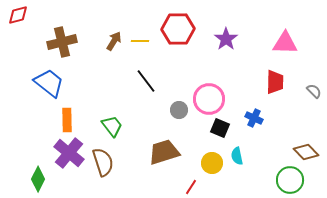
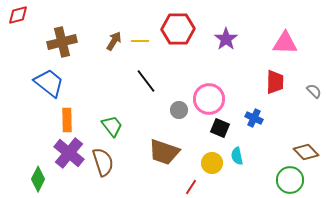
brown trapezoid: rotated 144 degrees counterclockwise
